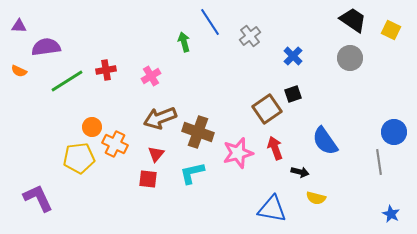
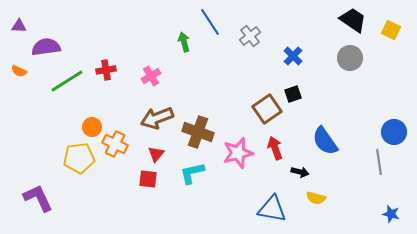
brown arrow: moved 3 px left
blue star: rotated 12 degrees counterclockwise
